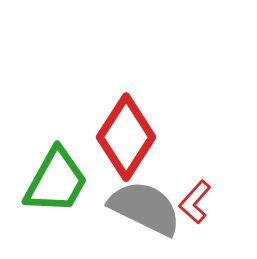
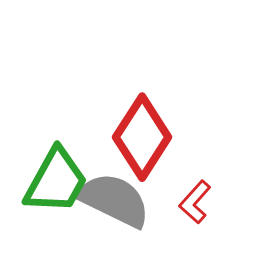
red diamond: moved 16 px right
gray semicircle: moved 31 px left, 8 px up
